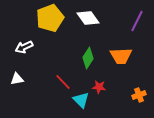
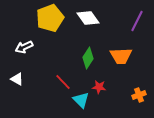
white triangle: rotated 40 degrees clockwise
